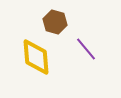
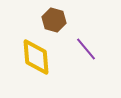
brown hexagon: moved 1 px left, 2 px up
